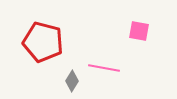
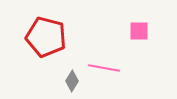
pink square: rotated 10 degrees counterclockwise
red pentagon: moved 3 px right, 5 px up
